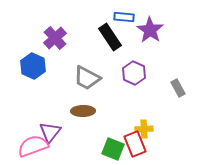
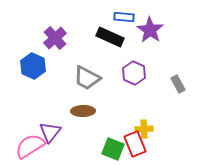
black rectangle: rotated 32 degrees counterclockwise
gray rectangle: moved 4 px up
pink semicircle: moved 3 px left; rotated 12 degrees counterclockwise
